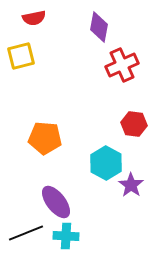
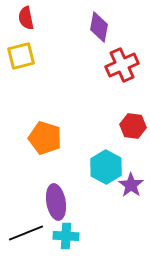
red semicircle: moved 8 px left; rotated 90 degrees clockwise
red hexagon: moved 1 px left, 2 px down
orange pentagon: rotated 12 degrees clockwise
cyan hexagon: moved 4 px down
purple ellipse: rotated 28 degrees clockwise
